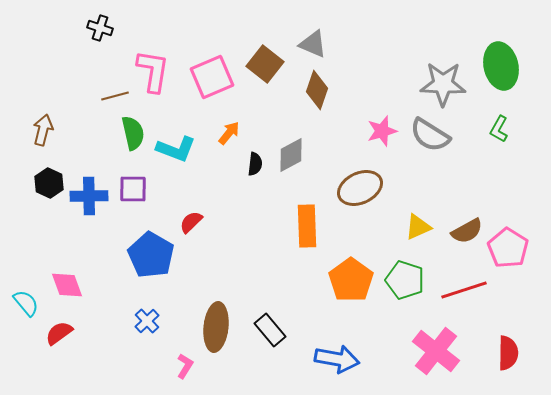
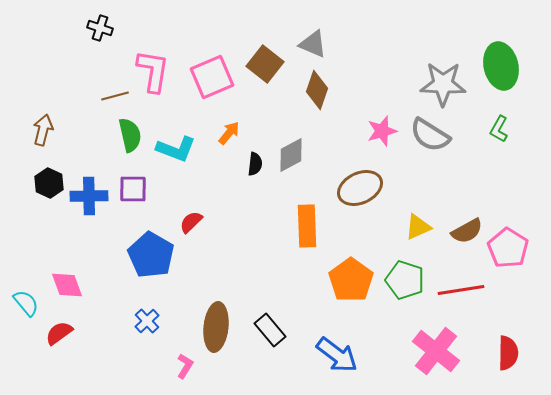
green semicircle at (133, 133): moved 3 px left, 2 px down
red line at (464, 290): moved 3 px left; rotated 9 degrees clockwise
blue arrow at (337, 359): moved 4 px up; rotated 27 degrees clockwise
